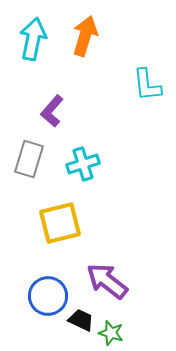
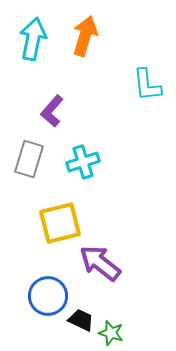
cyan cross: moved 2 px up
purple arrow: moved 7 px left, 18 px up
